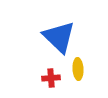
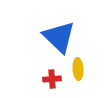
red cross: moved 1 px right, 1 px down
